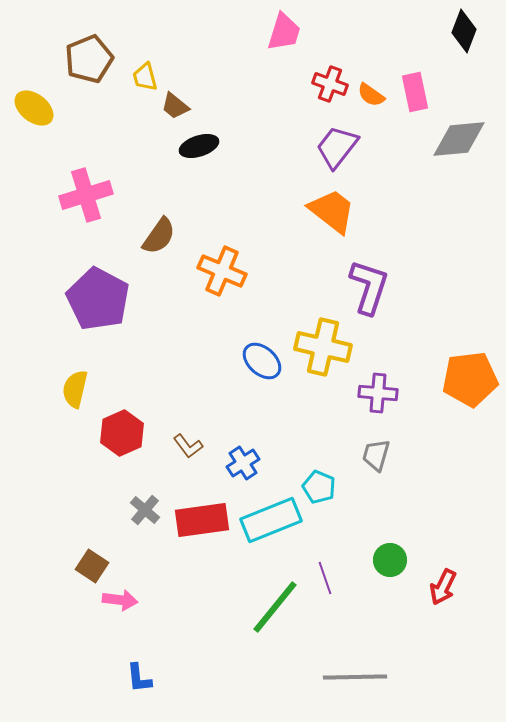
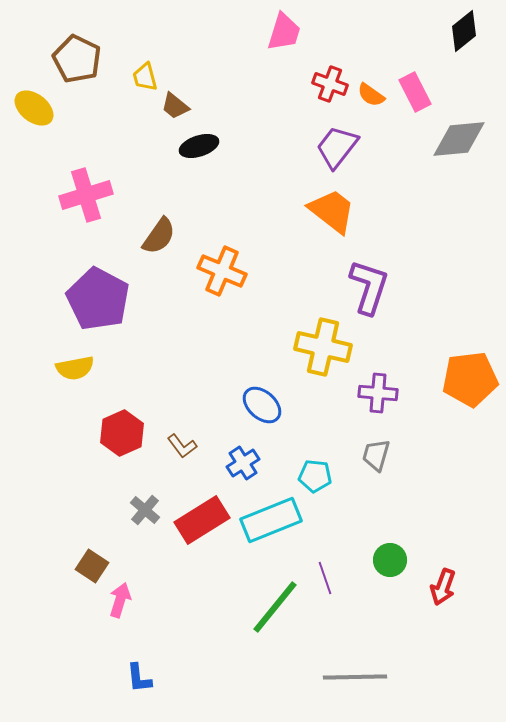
black diamond: rotated 30 degrees clockwise
brown pentagon: moved 12 px left; rotated 24 degrees counterclockwise
pink rectangle: rotated 15 degrees counterclockwise
blue ellipse: moved 44 px down
yellow semicircle: moved 21 px up; rotated 114 degrees counterclockwise
brown L-shape: moved 6 px left
cyan pentagon: moved 4 px left, 11 px up; rotated 16 degrees counterclockwise
red rectangle: rotated 24 degrees counterclockwise
red arrow: rotated 6 degrees counterclockwise
pink arrow: rotated 80 degrees counterclockwise
